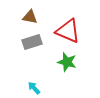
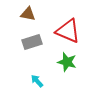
brown triangle: moved 2 px left, 3 px up
cyan arrow: moved 3 px right, 7 px up
